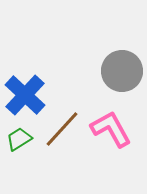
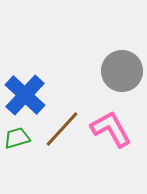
green trapezoid: moved 2 px left, 1 px up; rotated 16 degrees clockwise
